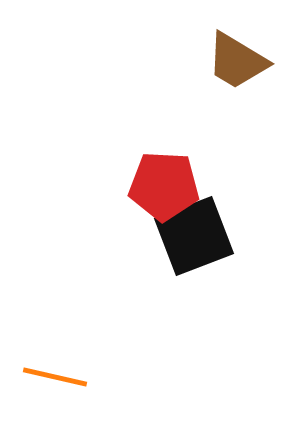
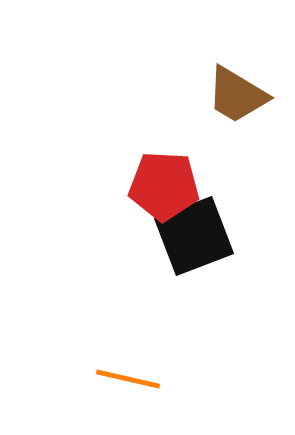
brown trapezoid: moved 34 px down
orange line: moved 73 px right, 2 px down
